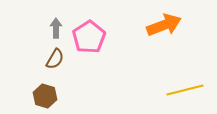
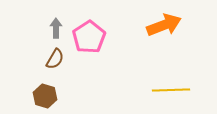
yellow line: moved 14 px left; rotated 12 degrees clockwise
